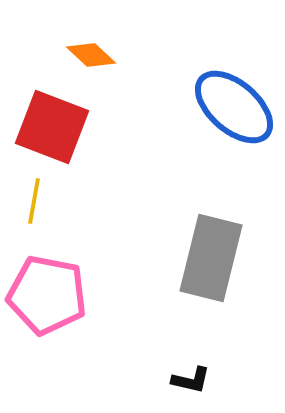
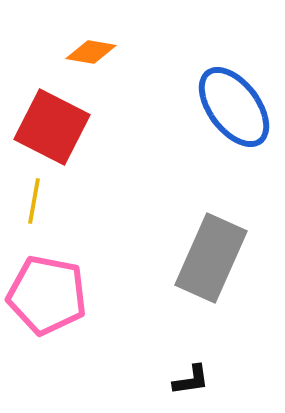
orange diamond: moved 3 px up; rotated 33 degrees counterclockwise
blue ellipse: rotated 12 degrees clockwise
red square: rotated 6 degrees clockwise
gray rectangle: rotated 10 degrees clockwise
black L-shape: rotated 21 degrees counterclockwise
